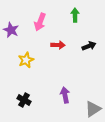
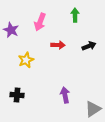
black cross: moved 7 px left, 5 px up; rotated 24 degrees counterclockwise
